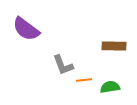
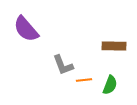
purple semicircle: rotated 12 degrees clockwise
green semicircle: moved 2 px up; rotated 120 degrees clockwise
